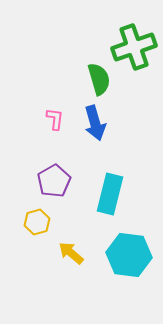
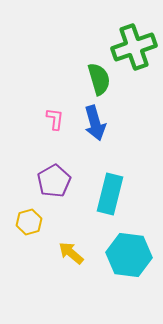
yellow hexagon: moved 8 px left
